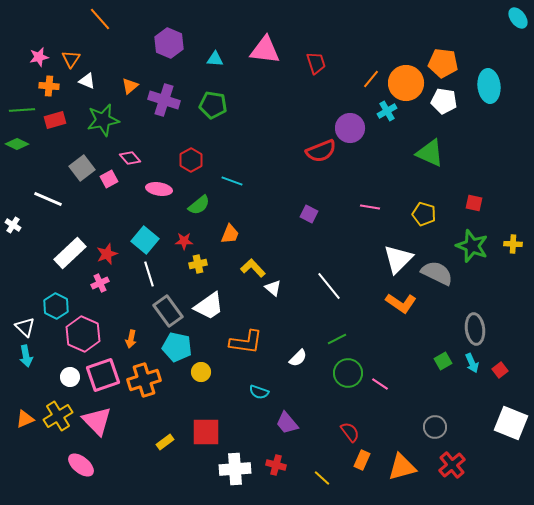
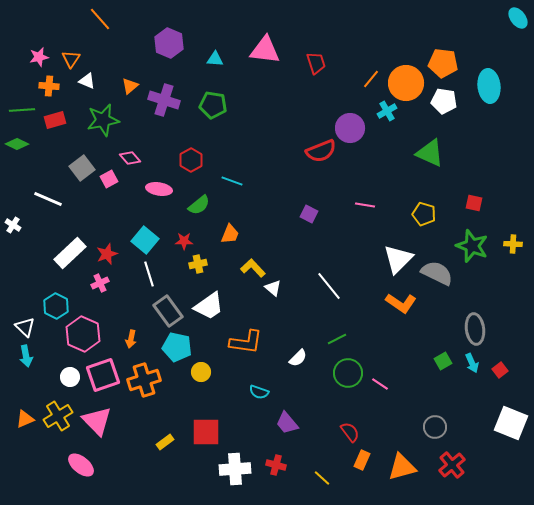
pink line at (370, 207): moved 5 px left, 2 px up
